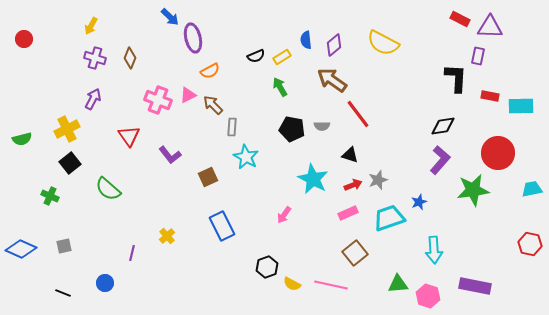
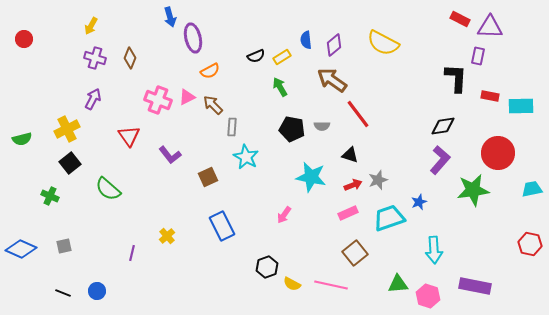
blue arrow at (170, 17): rotated 30 degrees clockwise
pink triangle at (188, 95): moved 1 px left, 2 px down
cyan star at (313, 179): moved 2 px left, 2 px up; rotated 16 degrees counterclockwise
blue circle at (105, 283): moved 8 px left, 8 px down
